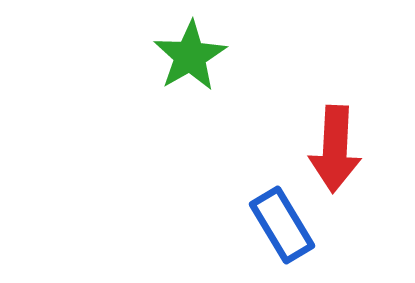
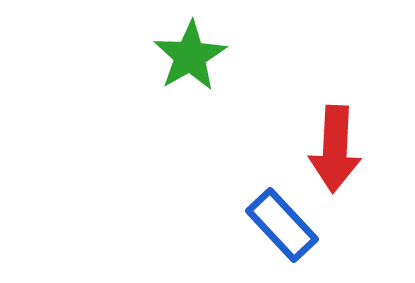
blue rectangle: rotated 12 degrees counterclockwise
